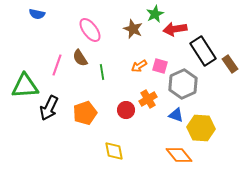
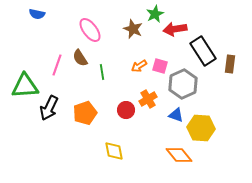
brown rectangle: rotated 42 degrees clockwise
